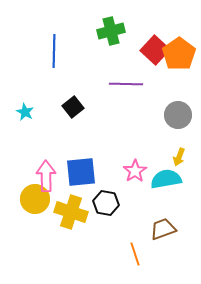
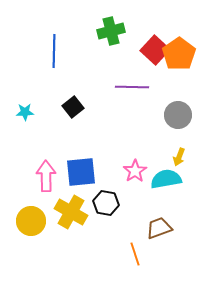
purple line: moved 6 px right, 3 px down
cyan star: rotated 30 degrees counterclockwise
yellow circle: moved 4 px left, 22 px down
yellow cross: rotated 12 degrees clockwise
brown trapezoid: moved 4 px left, 1 px up
